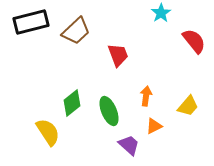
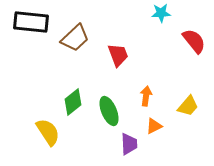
cyan star: rotated 30 degrees clockwise
black rectangle: rotated 20 degrees clockwise
brown trapezoid: moved 1 px left, 7 px down
green diamond: moved 1 px right, 1 px up
purple trapezoid: moved 1 px up; rotated 45 degrees clockwise
